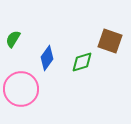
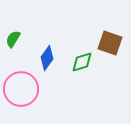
brown square: moved 2 px down
